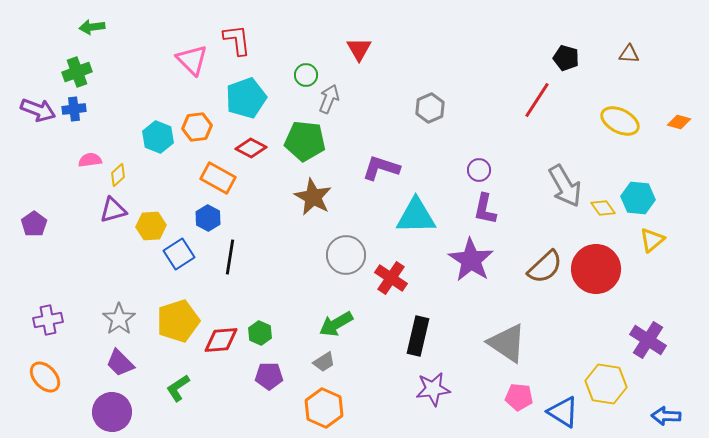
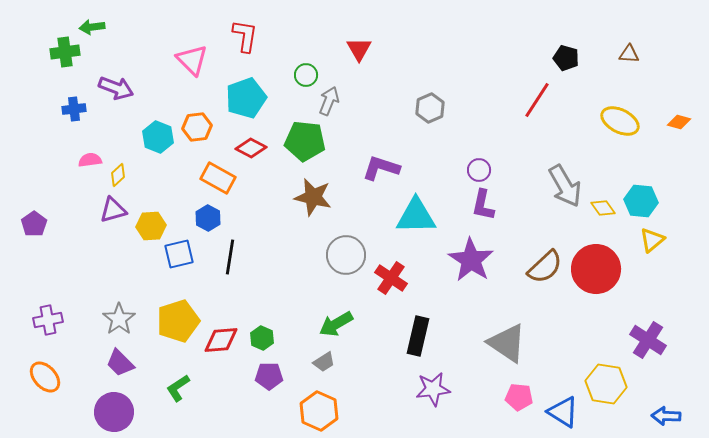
red L-shape at (237, 40): moved 8 px right, 4 px up; rotated 16 degrees clockwise
green cross at (77, 72): moved 12 px left, 20 px up; rotated 12 degrees clockwise
gray arrow at (329, 99): moved 2 px down
purple arrow at (38, 110): moved 78 px right, 22 px up
brown star at (313, 197): rotated 15 degrees counterclockwise
cyan hexagon at (638, 198): moved 3 px right, 3 px down
purple L-shape at (485, 209): moved 2 px left, 4 px up
blue square at (179, 254): rotated 20 degrees clockwise
green hexagon at (260, 333): moved 2 px right, 5 px down
orange hexagon at (324, 408): moved 5 px left, 3 px down
purple circle at (112, 412): moved 2 px right
